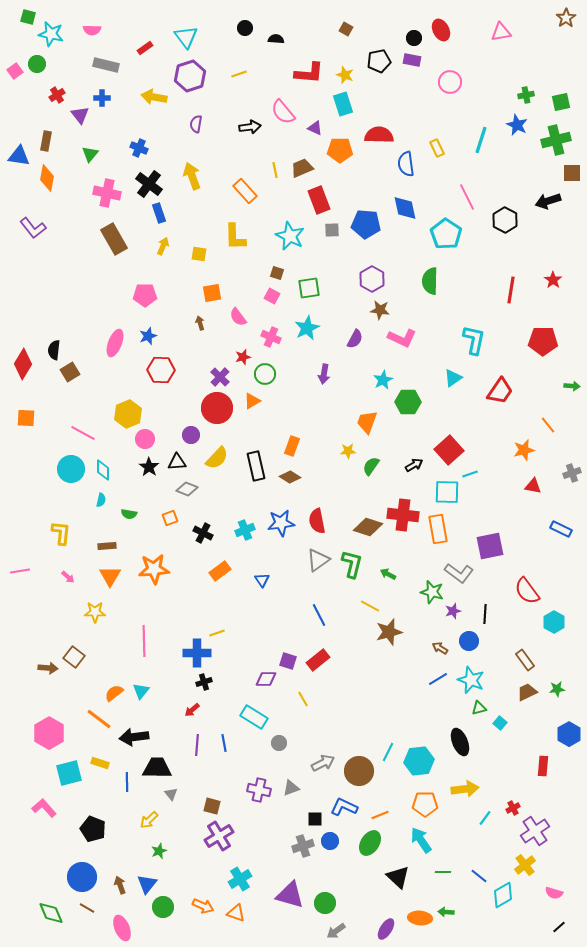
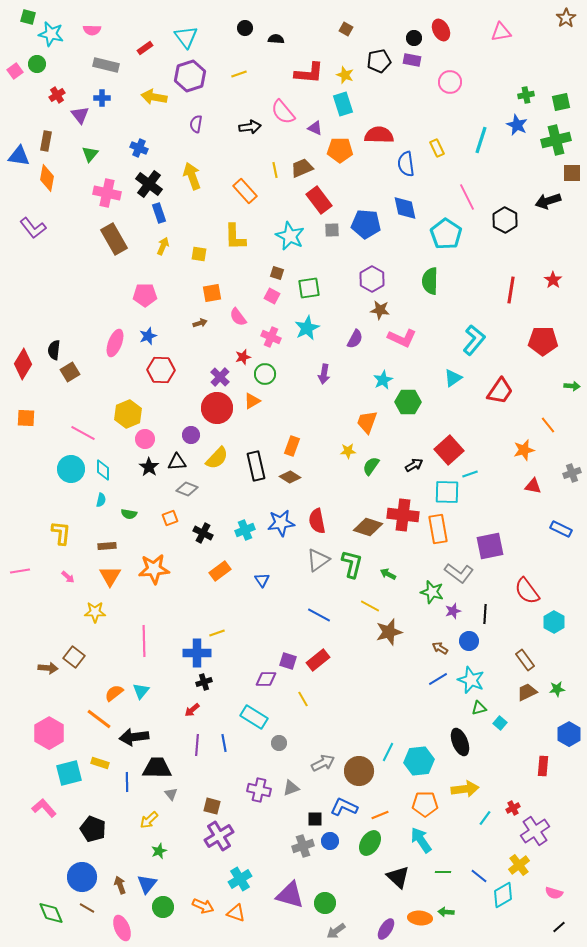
red rectangle at (319, 200): rotated 16 degrees counterclockwise
brown arrow at (200, 323): rotated 88 degrees clockwise
cyan L-shape at (474, 340): rotated 28 degrees clockwise
blue line at (319, 615): rotated 35 degrees counterclockwise
yellow cross at (525, 865): moved 6 px left
